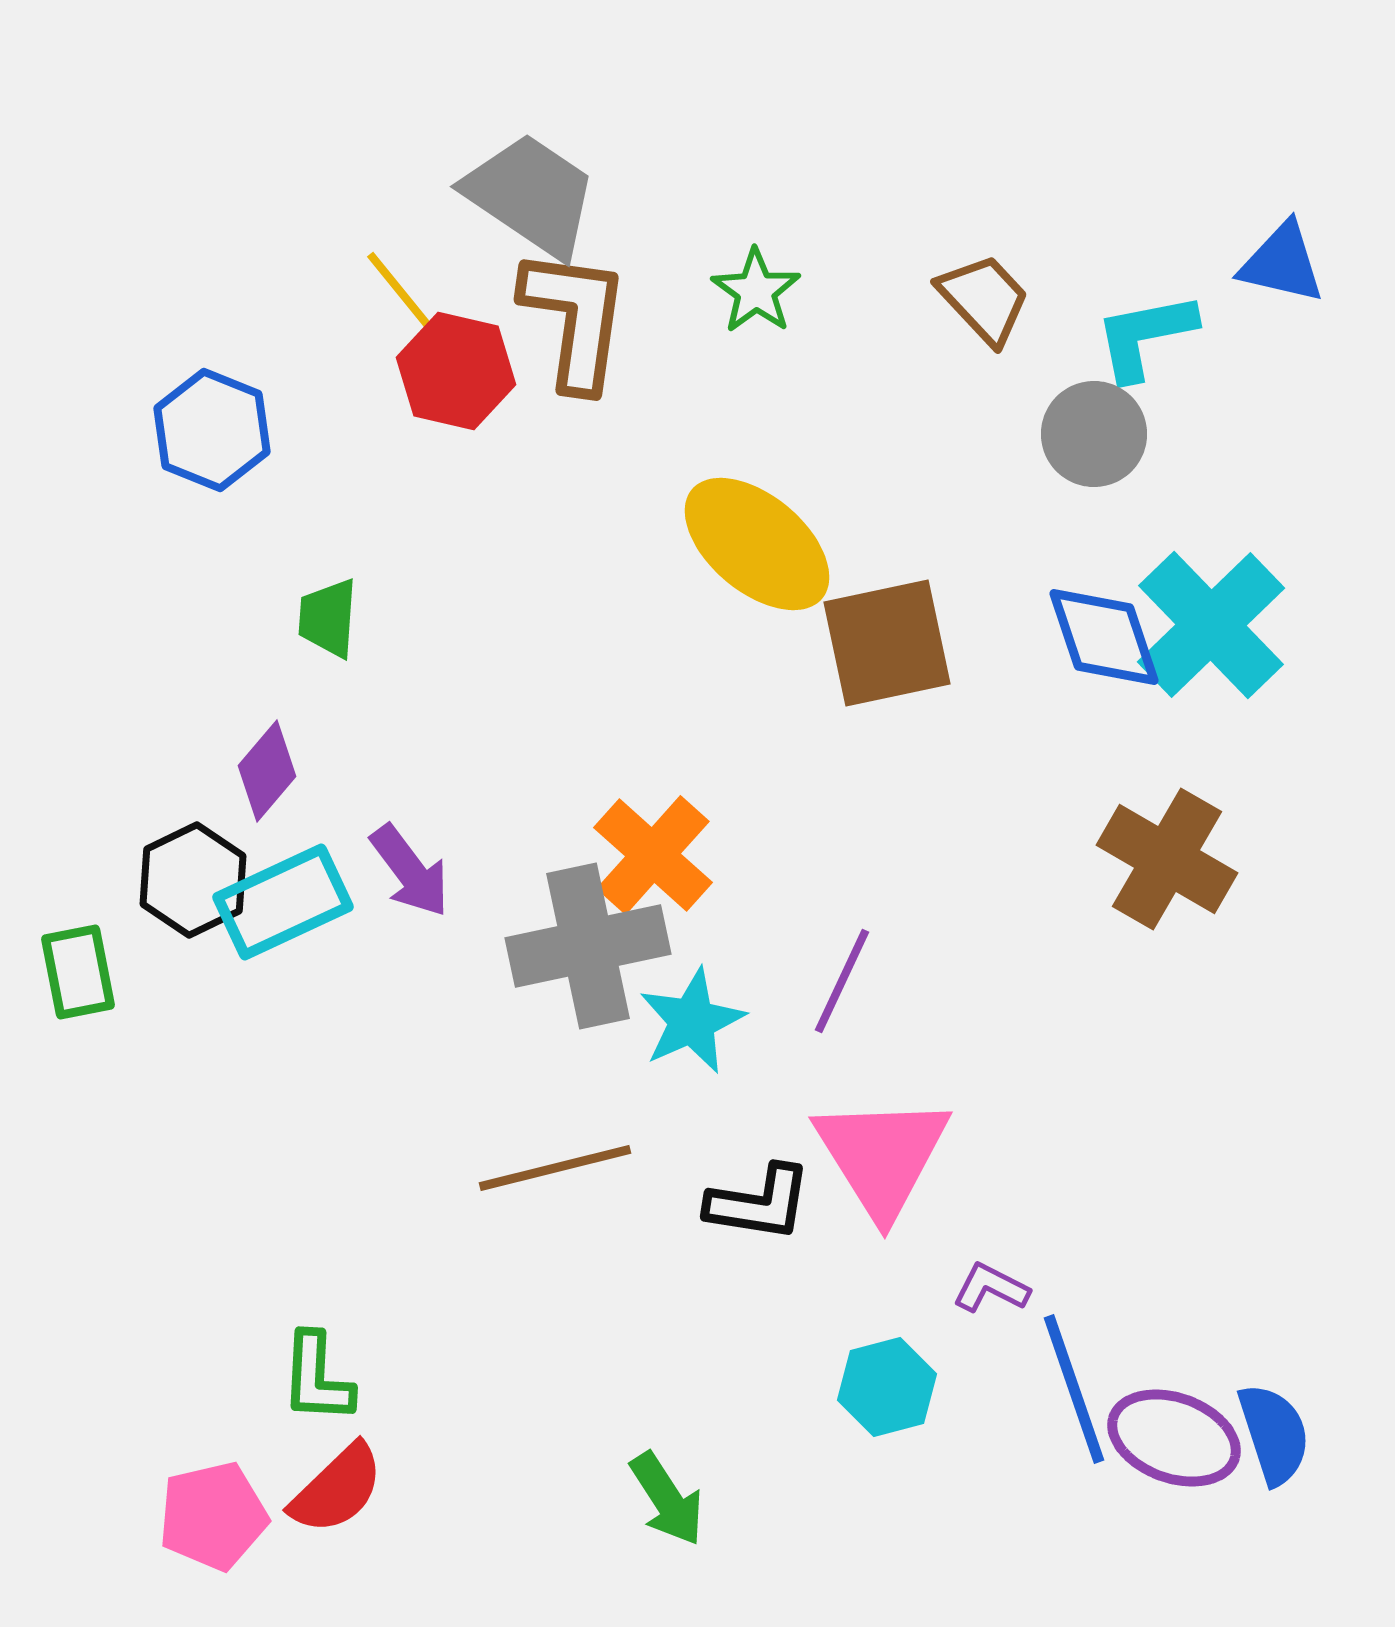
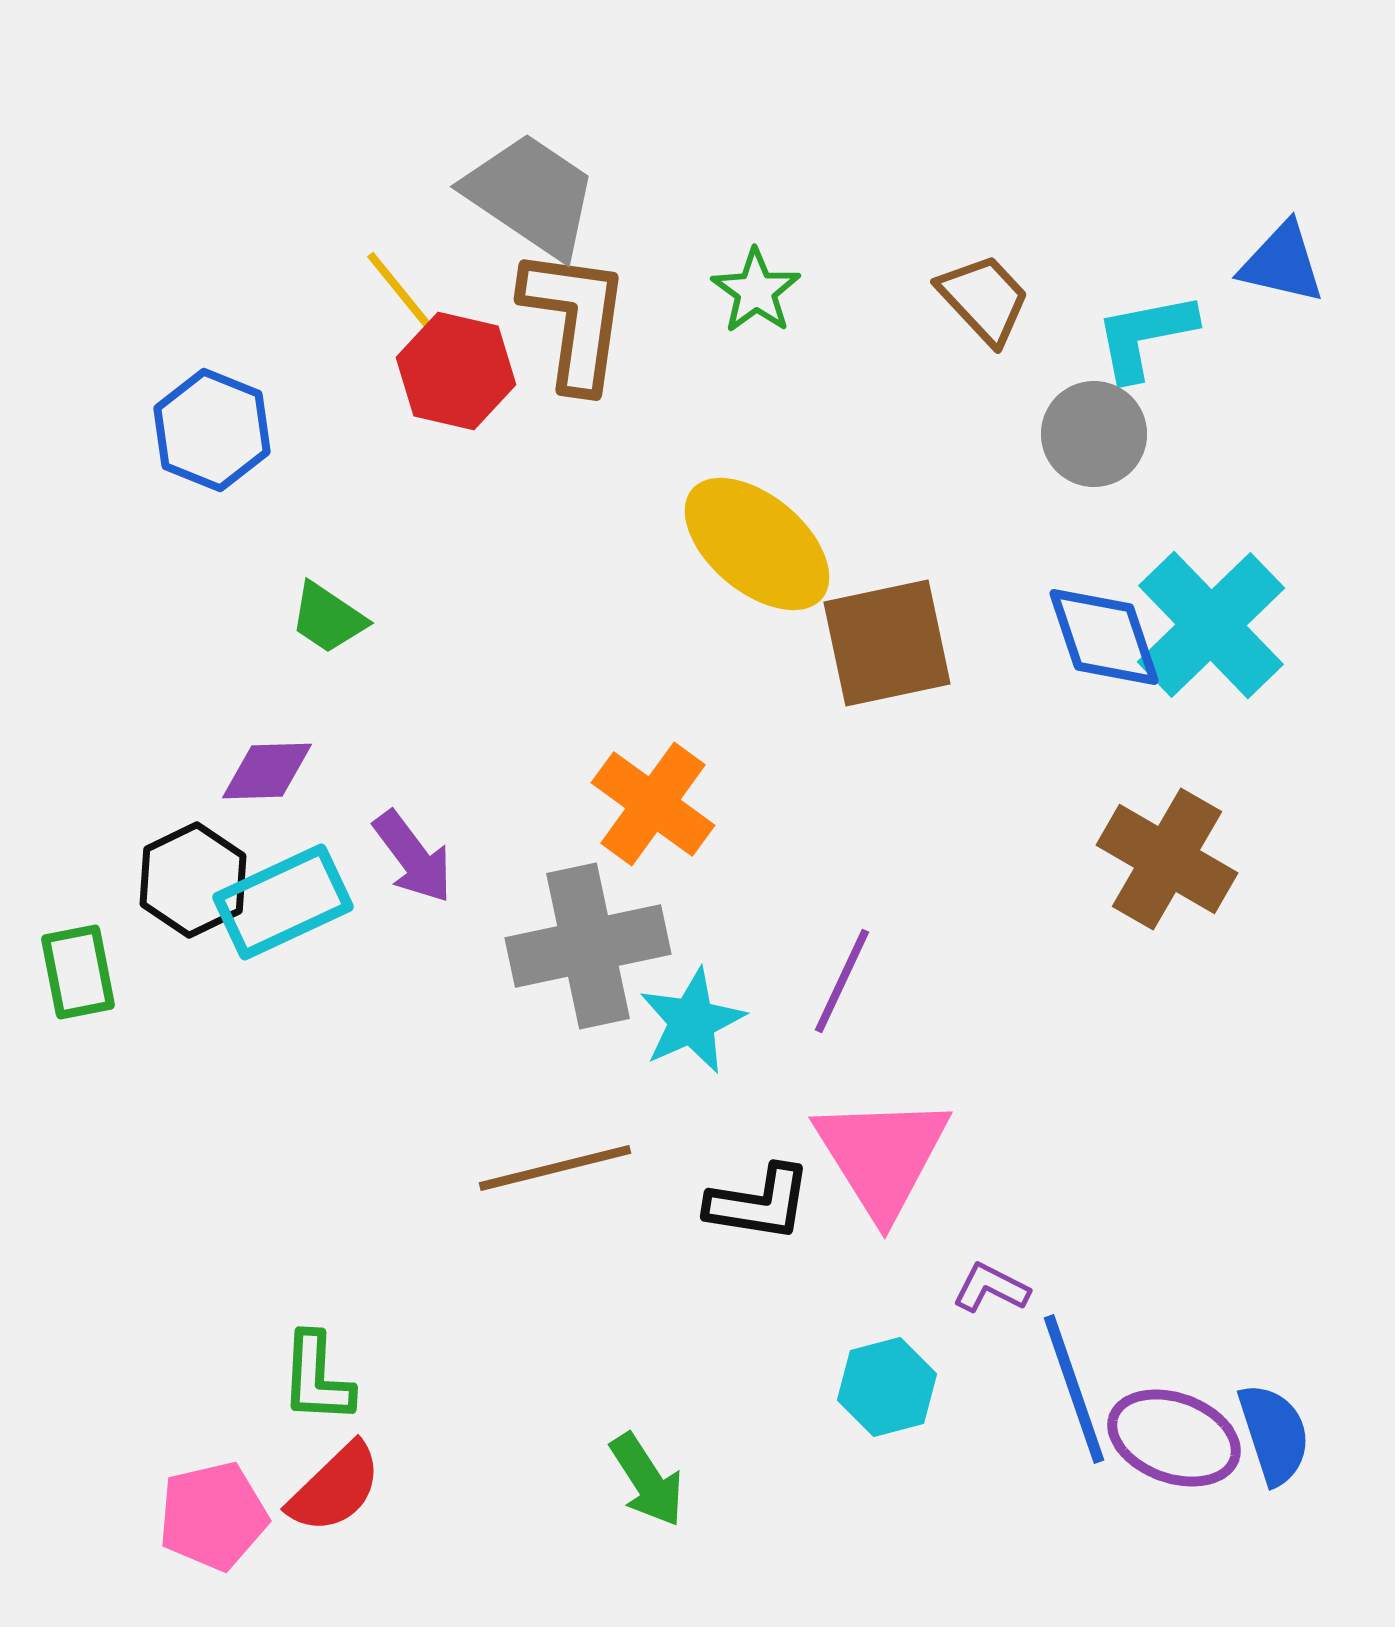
green trapezoid: rotated 60 degrees counterclockwise
purple diamond: rotated 48 degrees clockwise
orange cross: moved 51 px up; rotated 6 degrees counterclockwise
purple arrow: moved 3 px right, 14 px up
red semicircle: moved 2 px left, 1 px up
green arrow: moved 20 px left, 19 px up
